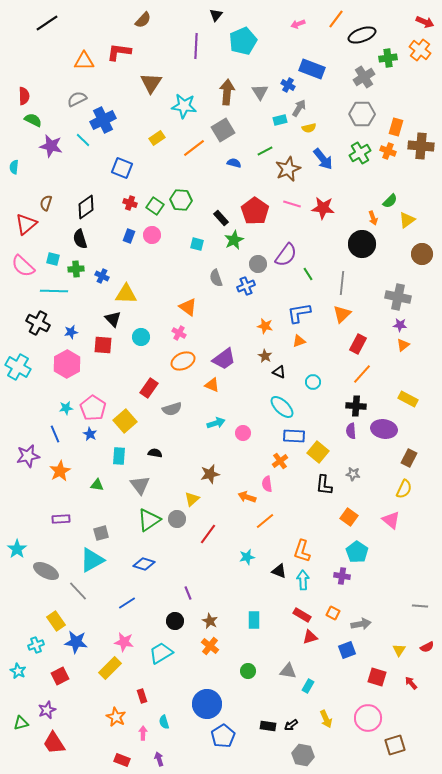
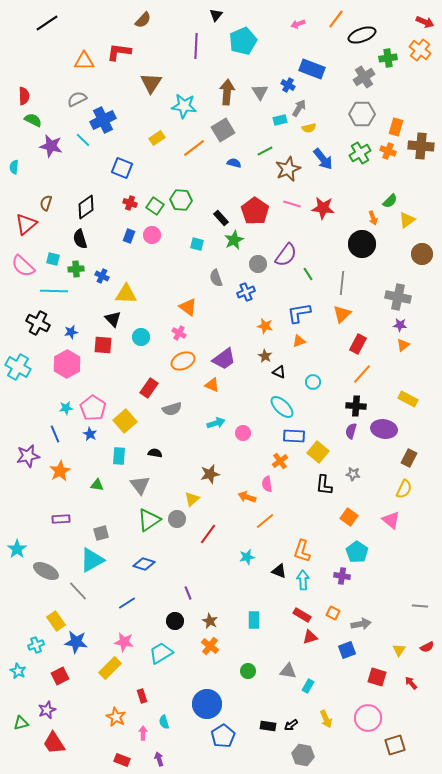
blue cross at (246, 286): moved 6 px down
purple semicircle at (351, 431): rotated 21 degrees clockwise
